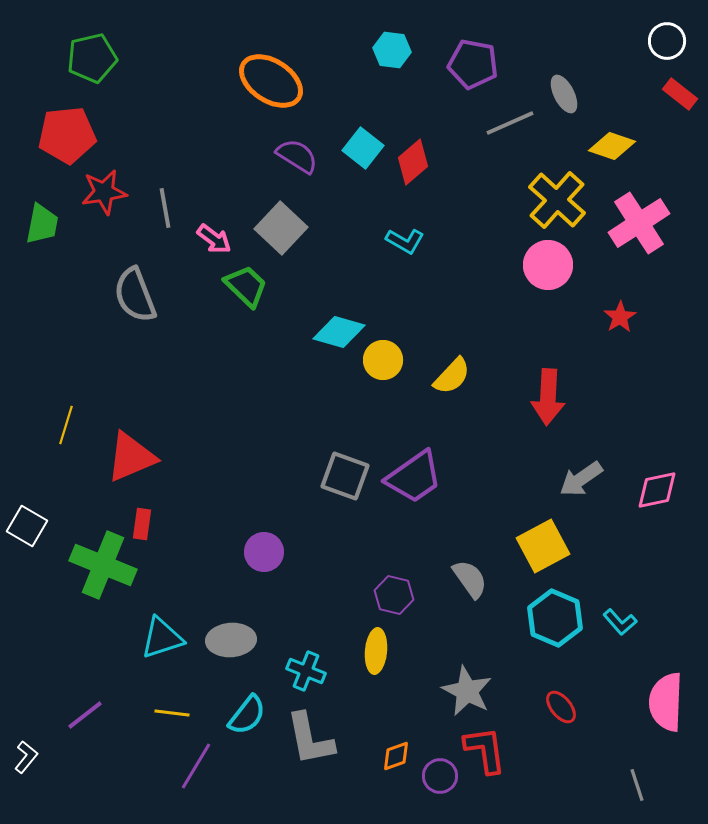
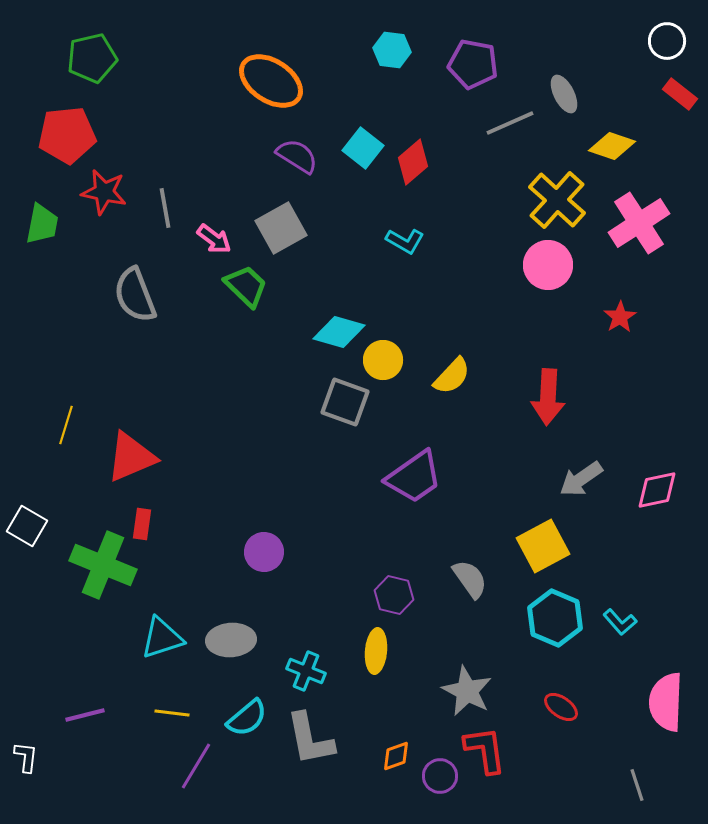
red star at (104, 192): rotated 21 degrees clockwise
gray square at (281, 228): rotated 18 degrees clockwise
gray square at (345, 476): moved 74 px up
red ellipse at (561, 707): rotated 16 degrees counterclockwise
purple line at (85, 715): rotated 24 degrees clockwise
cyan semicircle at (247, 715): moved 3 px down; rotated 12 degrees clockwise
white L-shape at (26, 757): rotated 32 degrees counterclockwise
